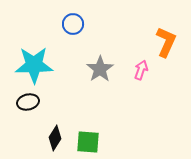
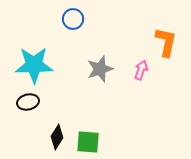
blue circle: moved 5 px up
orange L-shape: rotated 12 degrees counterclockwise
gray star: rotated 16 degrees clockwise
black diamond: moved 2 px right, 1 px up
